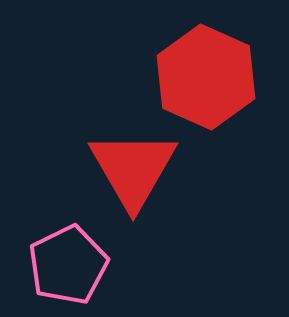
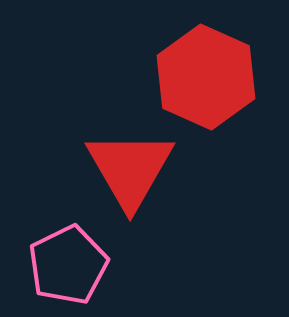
red triangle: moved 3 px left
